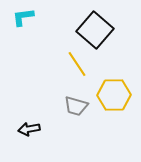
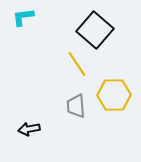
gray trapezoid: rotated 70 degrees clockwise
